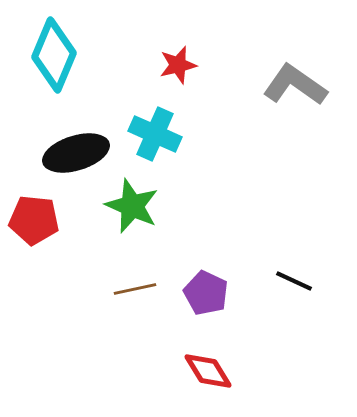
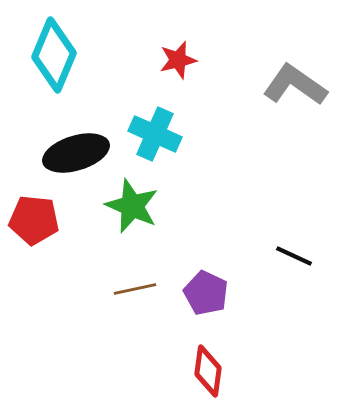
red star: moved 5 px up
black line: moved 25 px up
red diamond: rotated 39 degrees clockwise
